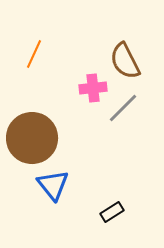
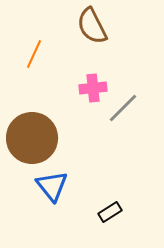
brown semicircle: moved 33 px left, 35 px up
blue triangle: moved 1 px left, 1 px down
black rectangle: moved 2 px left
